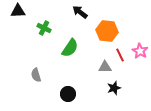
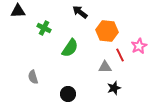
pink star: moved 1 px left, 5 px up; rotated 14 degrees clockwise
gray semicircle: moved 3 px left, 2 px down
